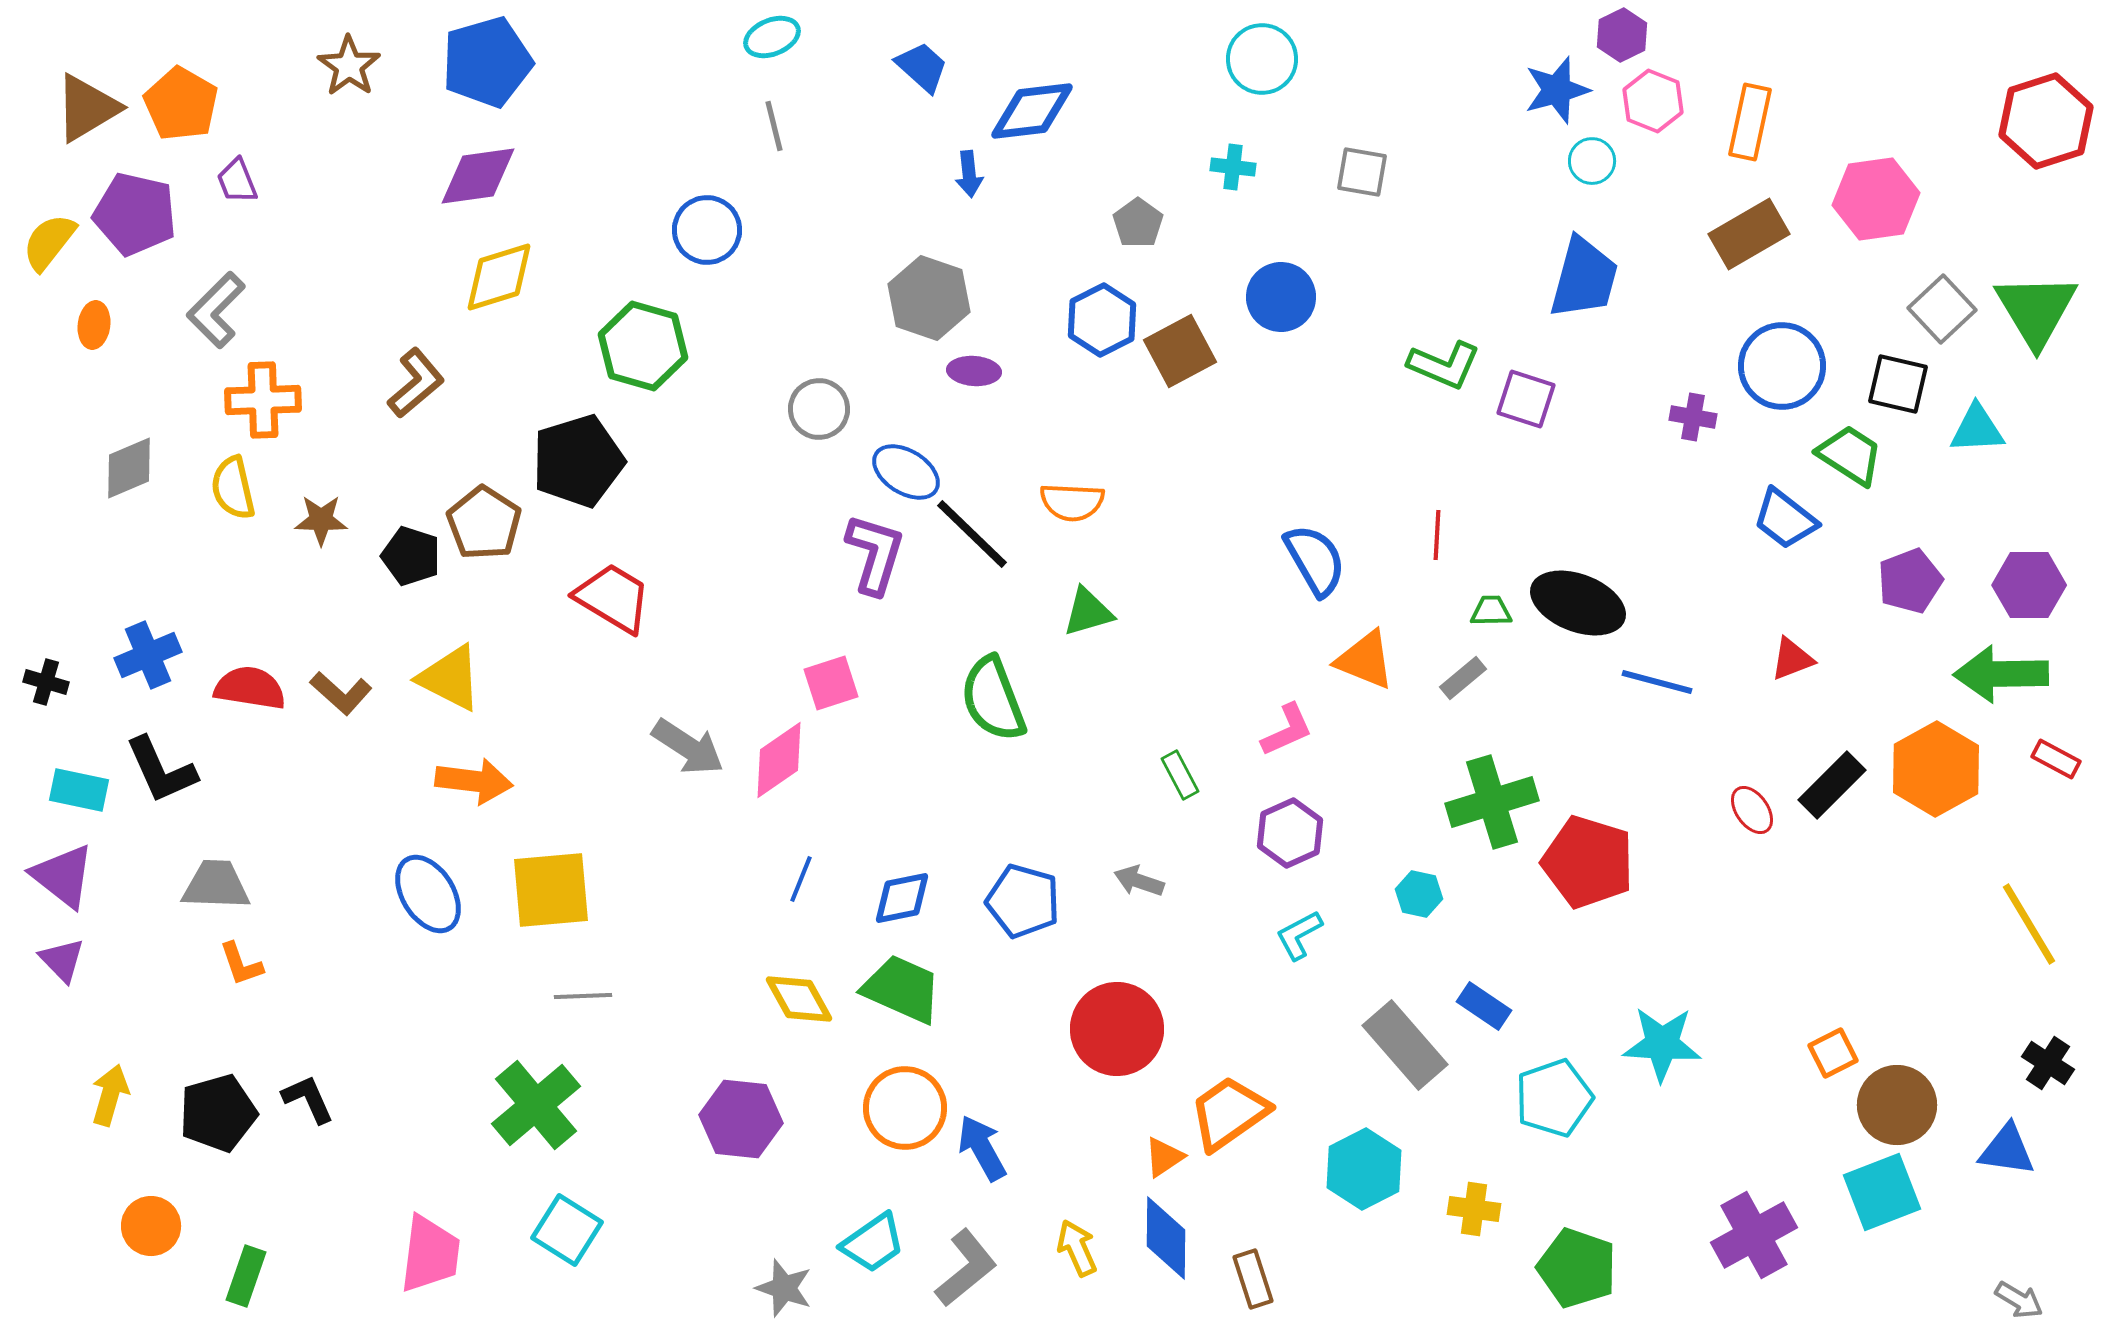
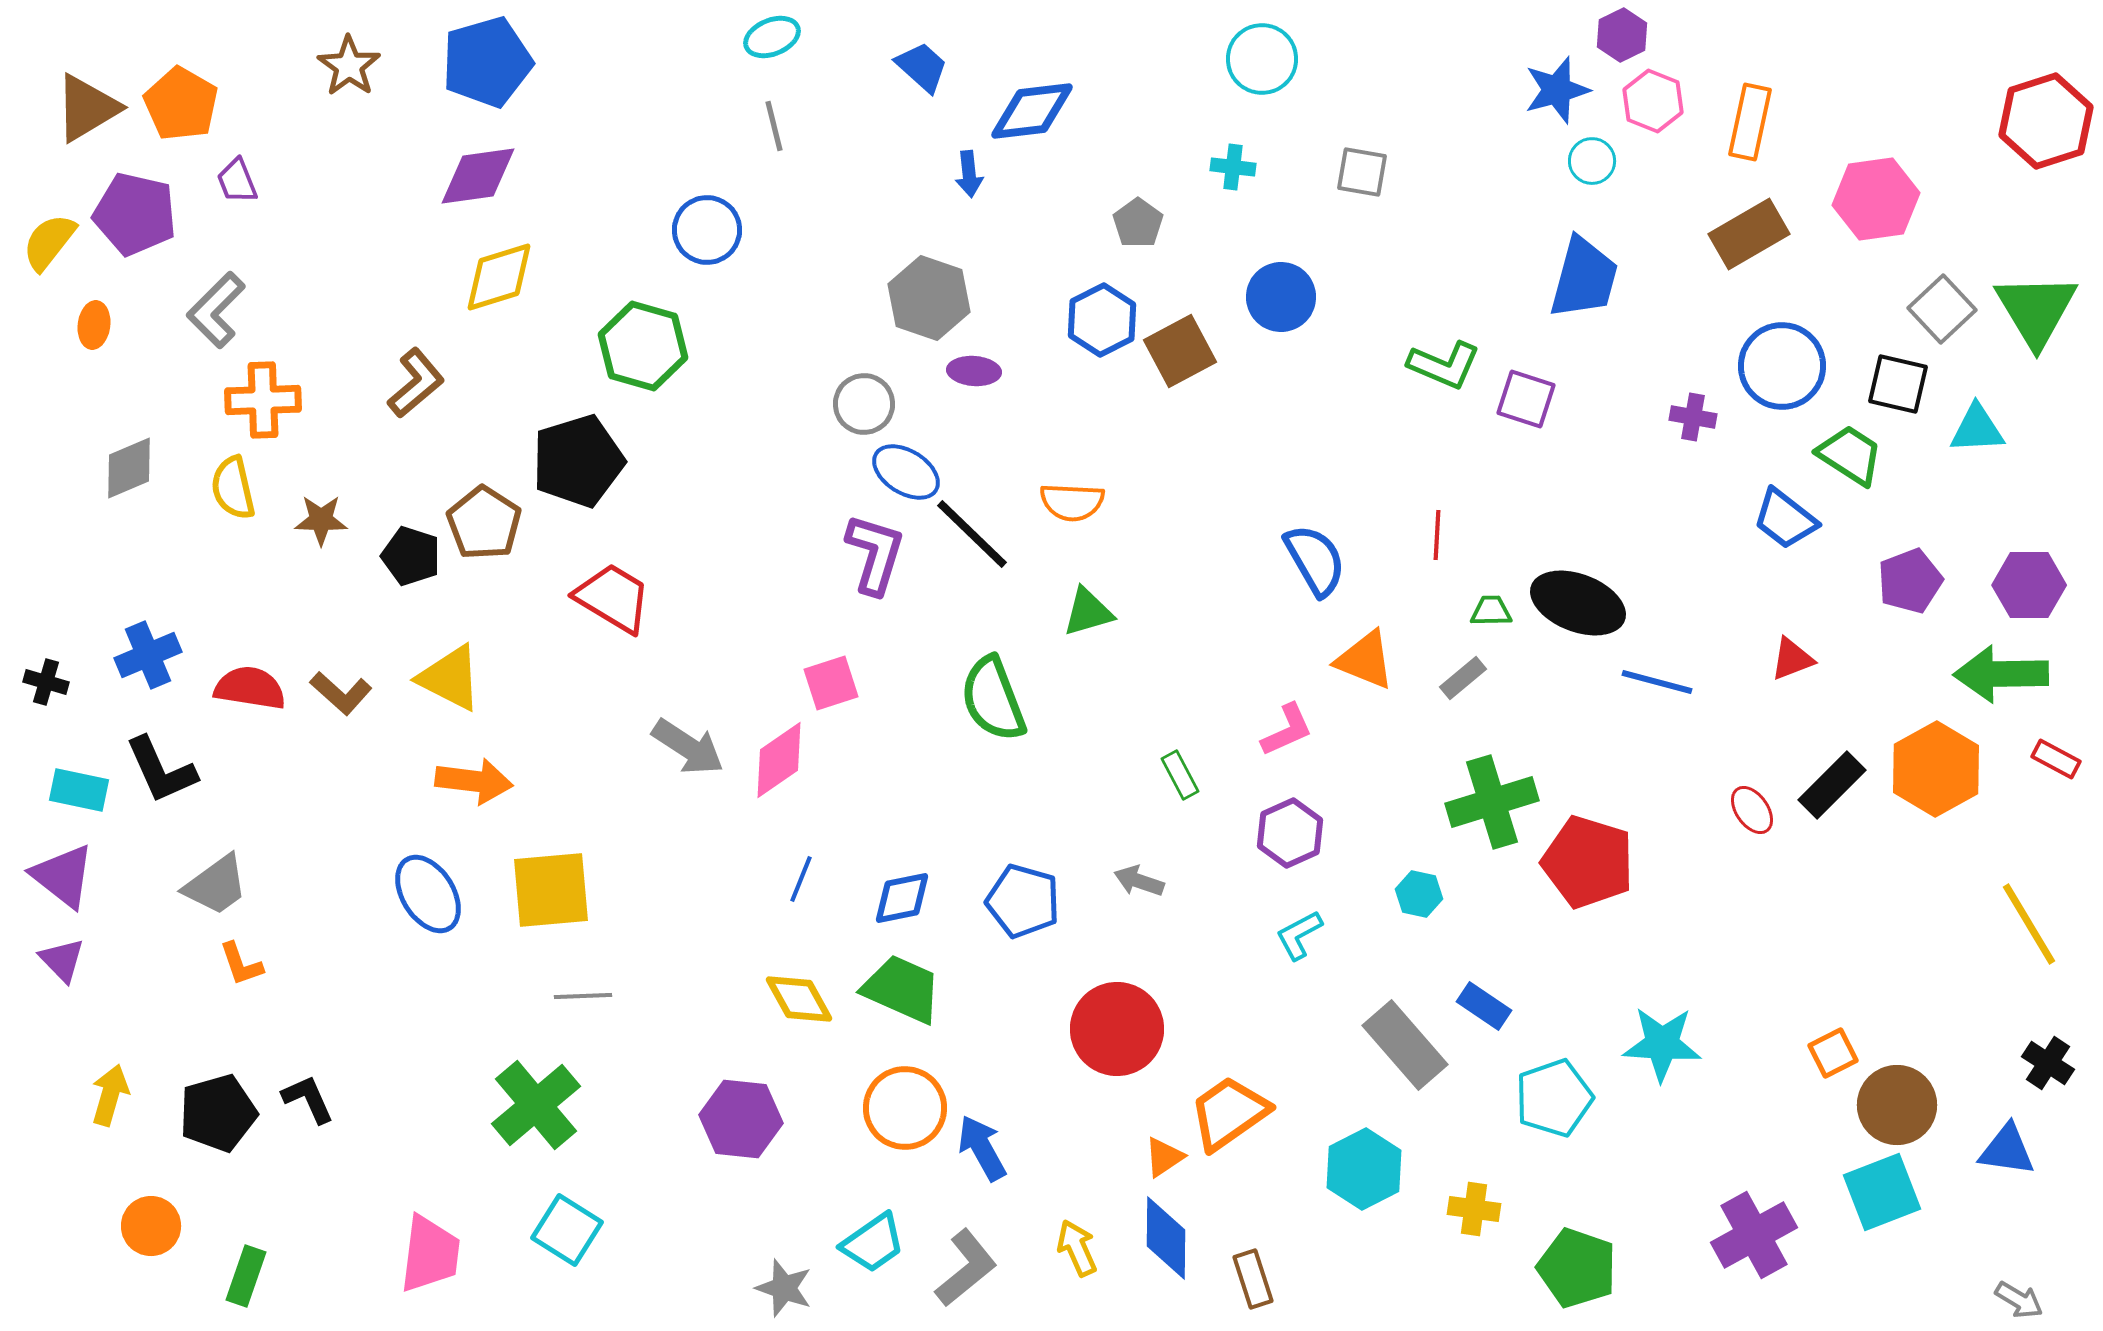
gray circle at (819, 409): moved 45 px right, 5 px up
gray trapezoid at (216, 885): rotated 142 degrees clockwise
